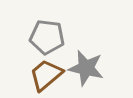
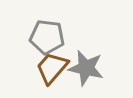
brown trapezoid: moved 6 px right, 7 px up; rotated 9 degrees counterclockwise
